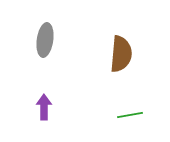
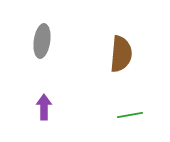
gray ellipse: moved 3 px left, 1 px down
